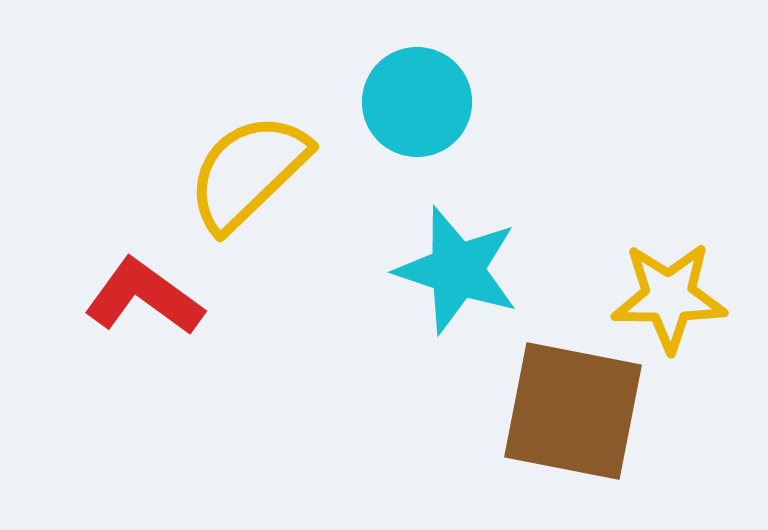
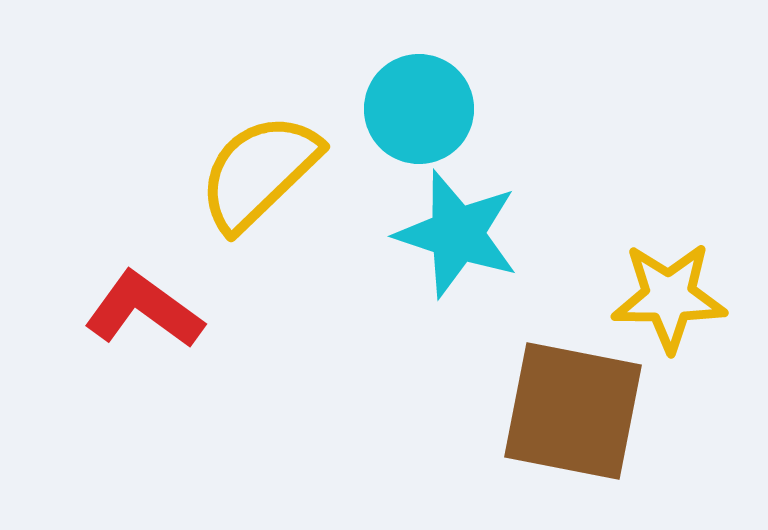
cyan circle: moved 2 px right, 7 px down
yellow semicircle: moved 11 px right
cyan star: moved 36 px up
red L-shape: moved 13 px down
